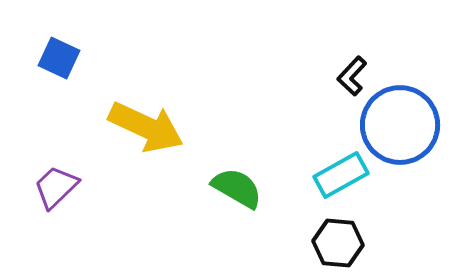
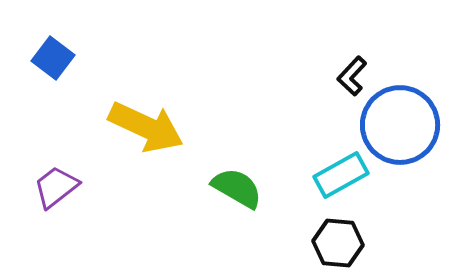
blue square: moved 6 px left; rotated 12 degrees clockwise
purple trapezoid: rotated 6 degrees clockwise
